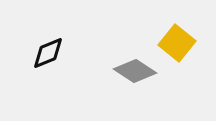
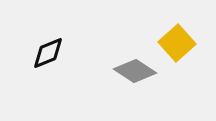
yellow square: rotated 9 degrees clockwise
